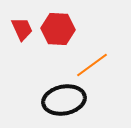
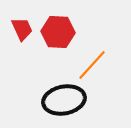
red hexagon: moved 3 px down
orange line: rotated 12 degrees counterclockwise
